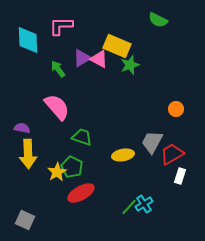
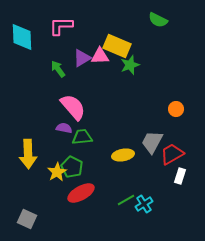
cyan diamond: moved 6 px left, 3 px up
pink triangle: moved 1 px right, 3 px up; rotated 30 degrees counterclockwise
pink semicircle: moved 16 px right
purple semicircle: moved 42 px right
green trapezoid: rotated 25 degrees counterclockwise
green line: moved 3 px left, 7 px up; rotated 18 degrees clockwise
gray square: moved 2 px right, 1 px up
